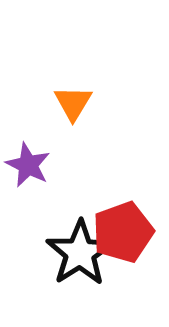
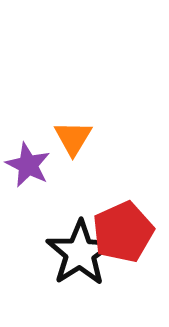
orange triangle: moved 35 px down
red pentagon: rotated 4 degrees counterclockwise
